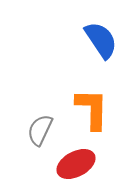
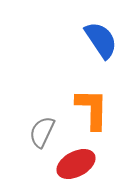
gray semicircle: moved 2 px right, 2 px down
